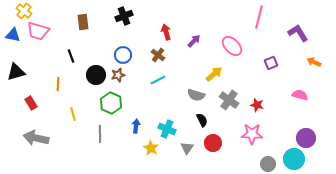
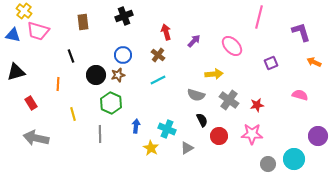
purple L-shape: moved 3 px right, 1 px up; rotated 15 degrees clockwise
yellow arrow: rotated 36 degrees clockwise
red star: rotated 24 degrees counterclockwise
purple circle: moved 12 px right, 2 px up
red circle: moved 6 px right, 7 px up
gray triangle: rotated 24 degrees clockwise
